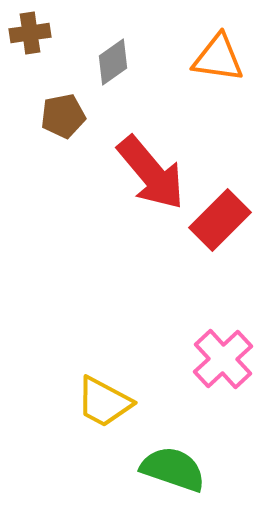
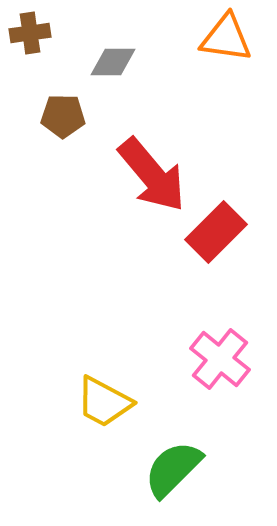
orange triangle: moved 8 px right, 20 px up
gray diamond: rotated 36 degrees clockwise
brown pentagon: rotated 12 degrees clockwise
red arrow: moved 1 px right, 2 px down
red rectangle: moved 4 px left, 12 px down
pink cross: moved 3 px left; rotated 8 degrees counterclockwise
green semicircle: rotated 64 degrees counterclockwise
